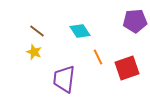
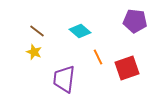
purple pentagon: rotated 10 degrees clockwise
cyan diamond: rotated 15 degrees counterclockwise
